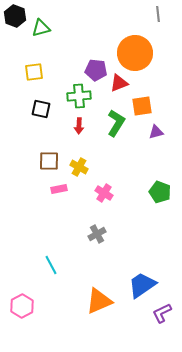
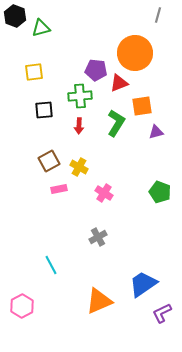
gray line: moved 1 px down; rotated 21 degrees clockwise
green cross: moved 1 px right
black square: moved 3 px right, 1 px down; rotated 18 degrees counterclockwise
brown square: rotated 30 degrees counterclockwise
gray cross: moved 1 px right, 3 px down
blue trapezoid: moved 1 px right, 1 px up
